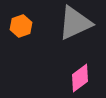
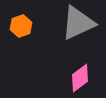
gray triangle: moved 3 px right
